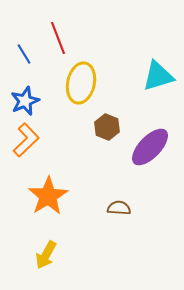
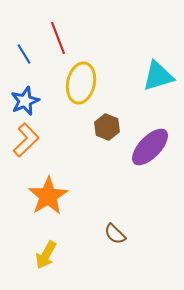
brown semicircle: moved 4 px left, 26 px down; rotated 140 degrees counterclockwise
